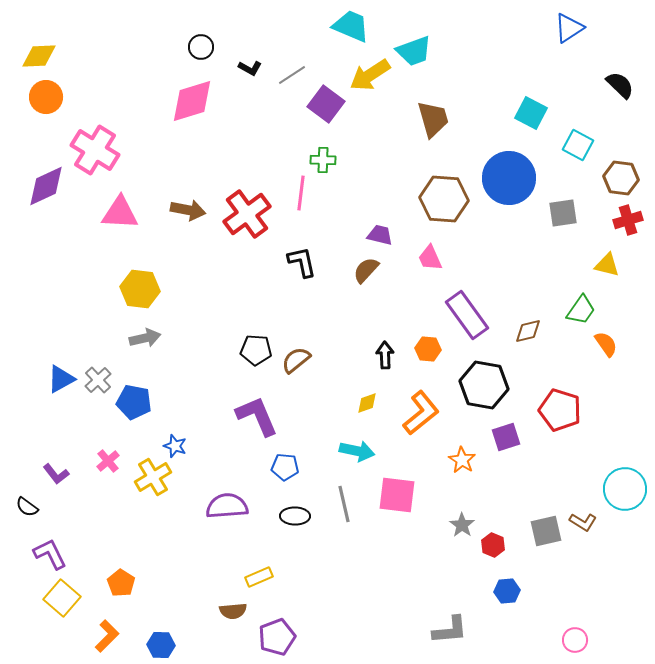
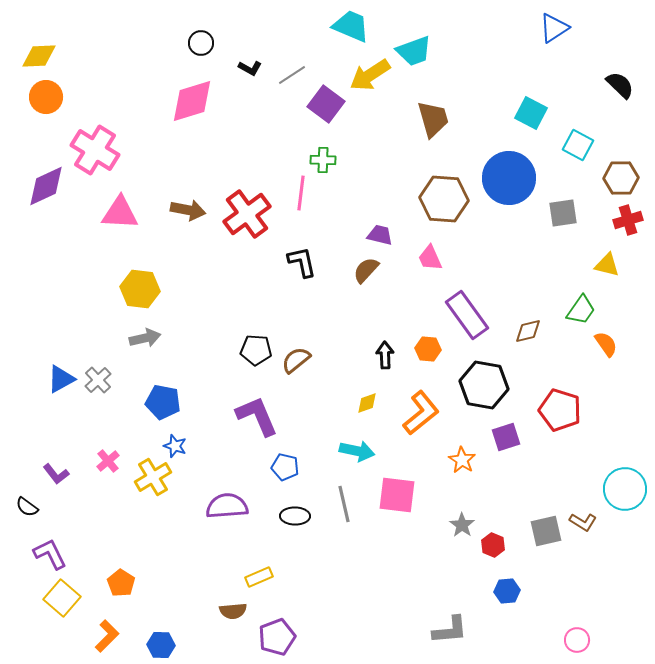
blue triangle at (569, 28): moved 15 px left
black circle at (201, 47): moved 4 px up
brown hexagon at (621, 178): rotated 8 degrees counterclockwise
blue pentagon at (134, 402): moved 29 px right
blue pentagon at (285, 467): rotated 8 degrees clockwise
pink circle at (575, 640): moved 2 px right
